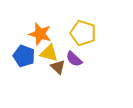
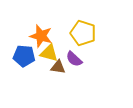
orange star: moved 1 px right, 2 px down
blue pentagon: rotated 15 degrees counterclockwise
brown triangle: rotated 35 degrees counterclockwise
